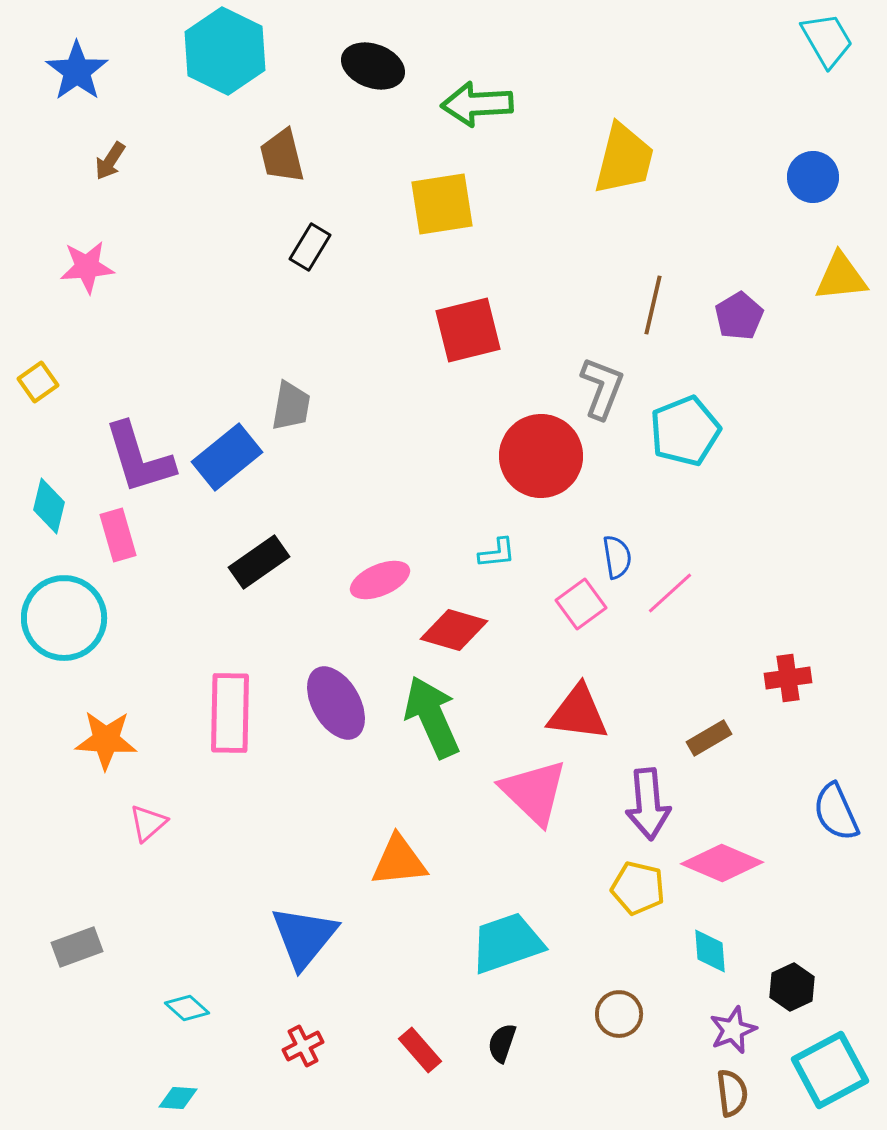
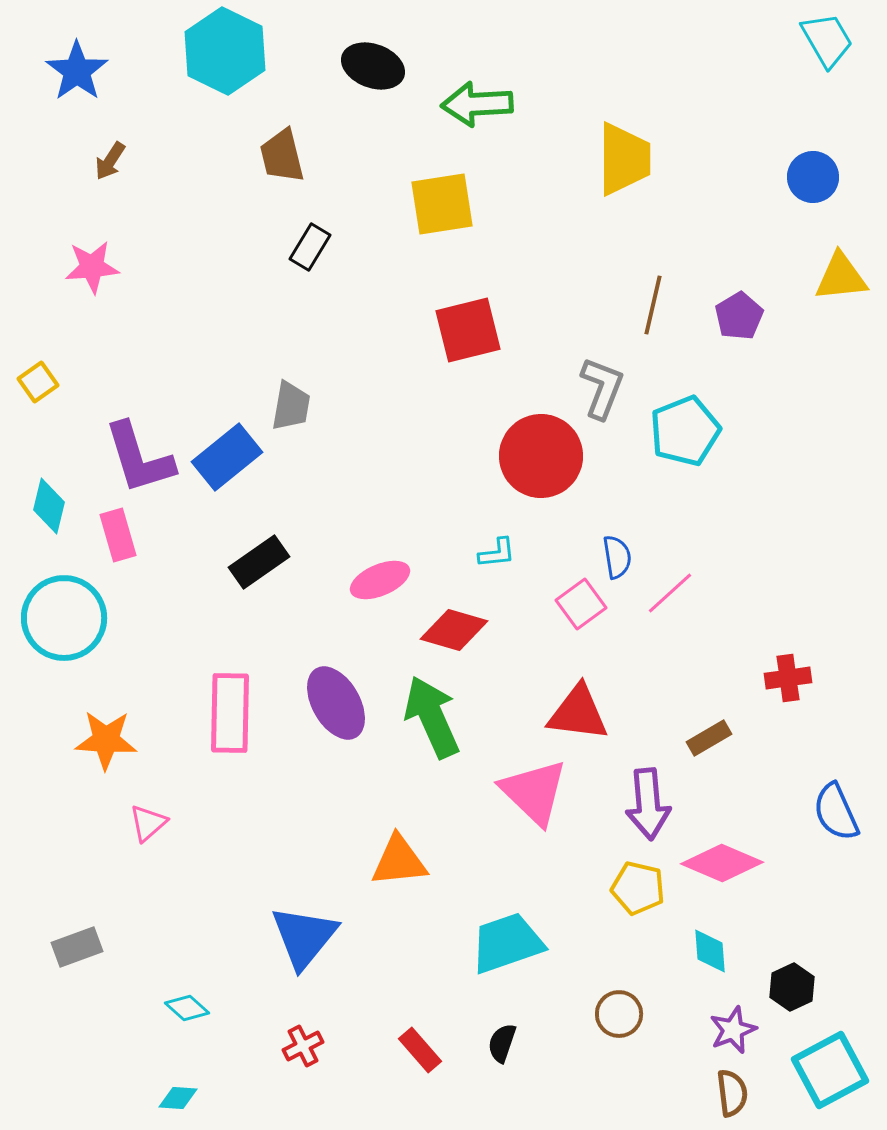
yellow trapezoid at (624, 159): rotated 14 degrees counterclockwise
pink star at (87, 267): moved 5 px right
